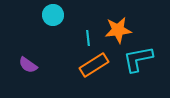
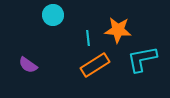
orange star: rotated 12 degrees clockwise
cyan L-shape: moved 4 px right
orange rectangle: moved 1 px right
